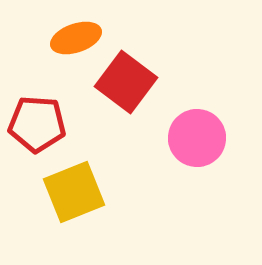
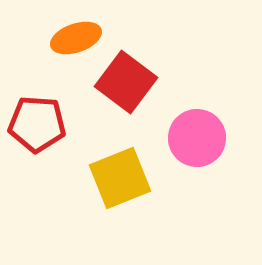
yellow square: moved 46 px right, 14 px up
